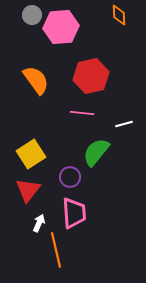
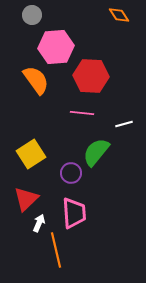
orange diamond: rotated 30 degrees counterclockwise
pink hexagon: moved 5 px left, 20 px down
red hexagon: rotated 16 degrees clockwise
purple circle: moved 1 px right, 4 px up
red triangle: moved 2 px left, 9 px down; rotated 8 degrees clockwise
